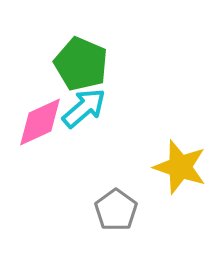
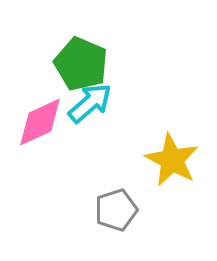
cyan arrow: moved 6 px right, 5 px up
yellow star: moved 8 px left, 7 px up; rotated 10 degrees clockwise
gray pentagon: rotated 18 degrees clockwise
